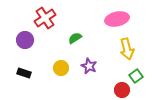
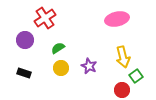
green semicircle: moved 17 px left, 10 px down
yellow arrow: moved 4 px left, 8 px down
